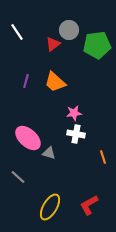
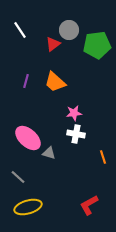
white line: moved 3 px right, 2 px up
yellow ellipse: moved 22 px left; rotated 44 degrees clockwise
